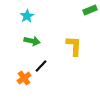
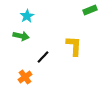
green arrow: moved 11 px left, 5 px up
black line: moved 2 px right, 9 px up
orange cross: moved 1 px right, 1 px up
